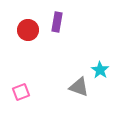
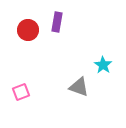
cyan star: moved 3 px right, 5 px up
